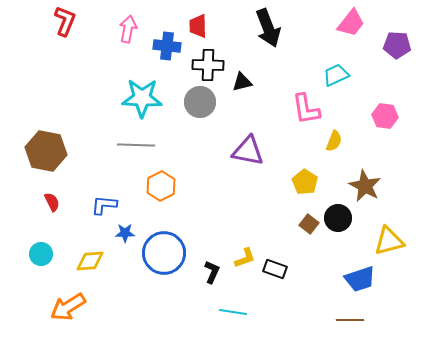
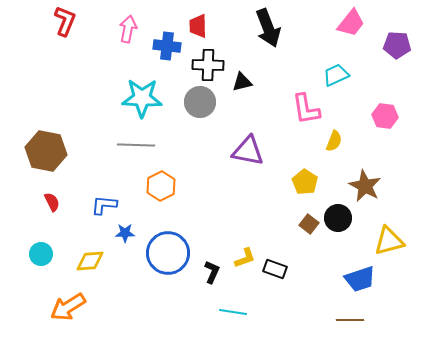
blue circle: moved 4 px right
